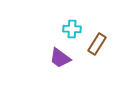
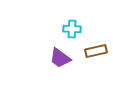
brown rectangle: moved 1 px left, 7 px down; rotated 45 degrees clockwise
